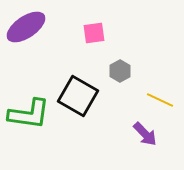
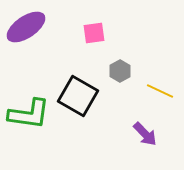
yellow line: moved 9 px up
